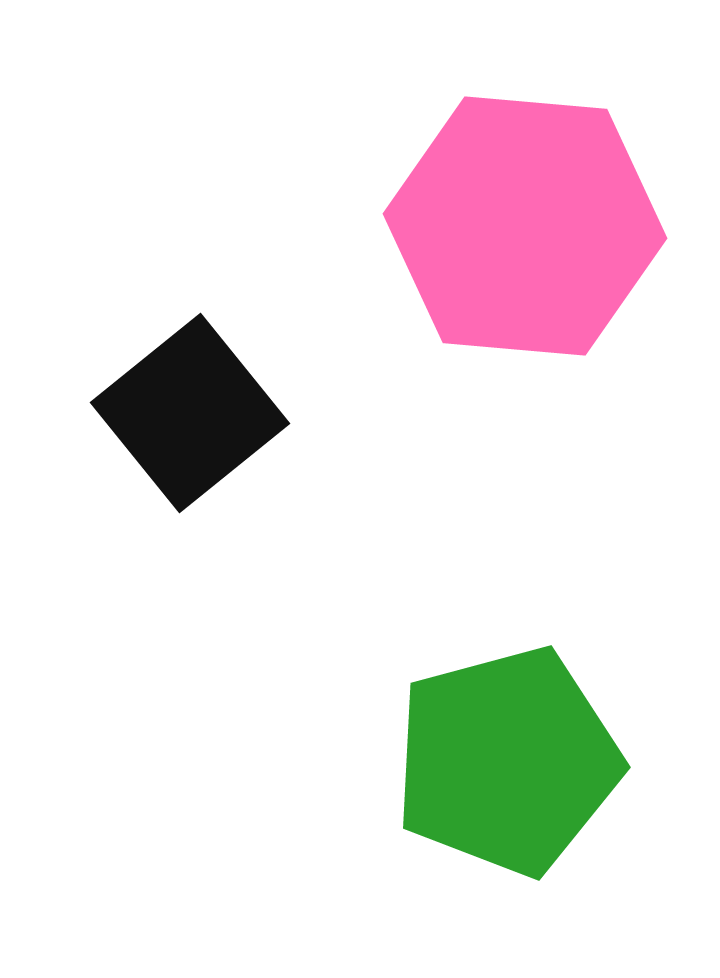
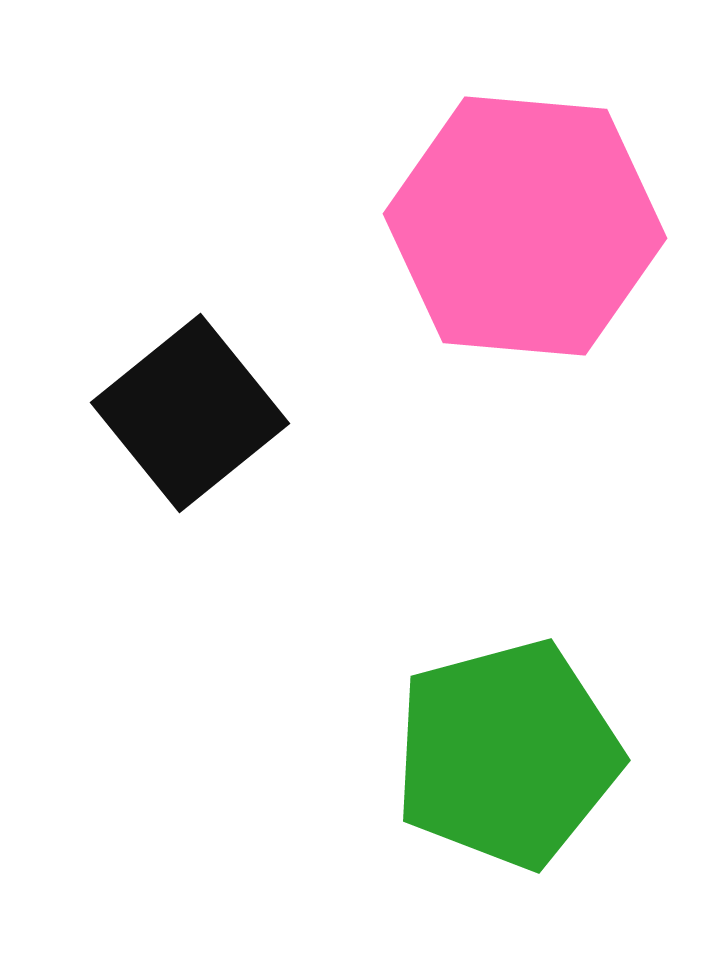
green pentagon: moved 7 px up
